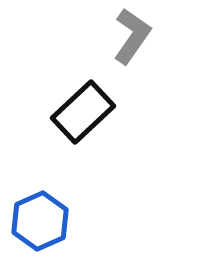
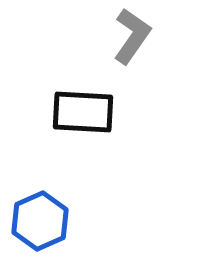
black rectangle: rotated 46 degrees clockwise
